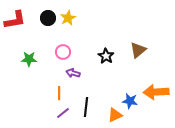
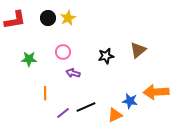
black star: rotated 28 degrees clockwise
orange line: moved 14 px left
black line: rotated 60 degrees clockwise
